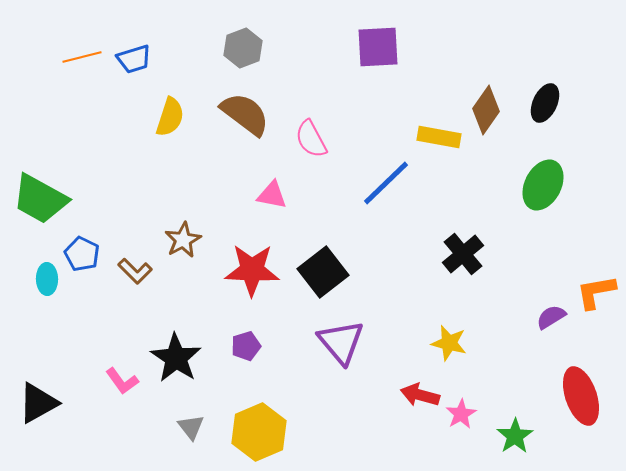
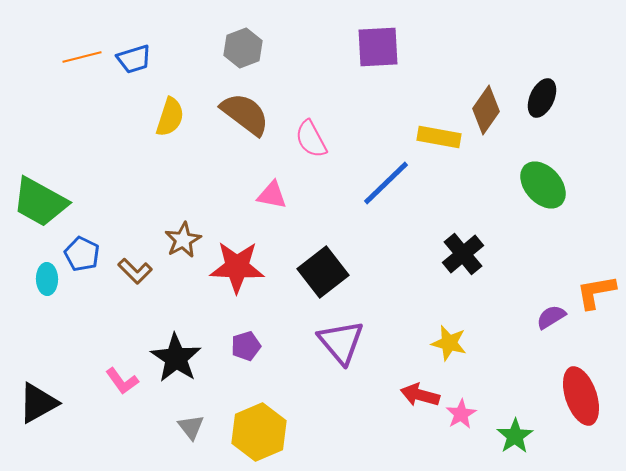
black ellipse: moved 3 px left, 5 px up
green ellipse: rotated 69 degrees counterclockwise
green trapezoid: moved 3 px down
red star: moved 15 px left, 3 px up
